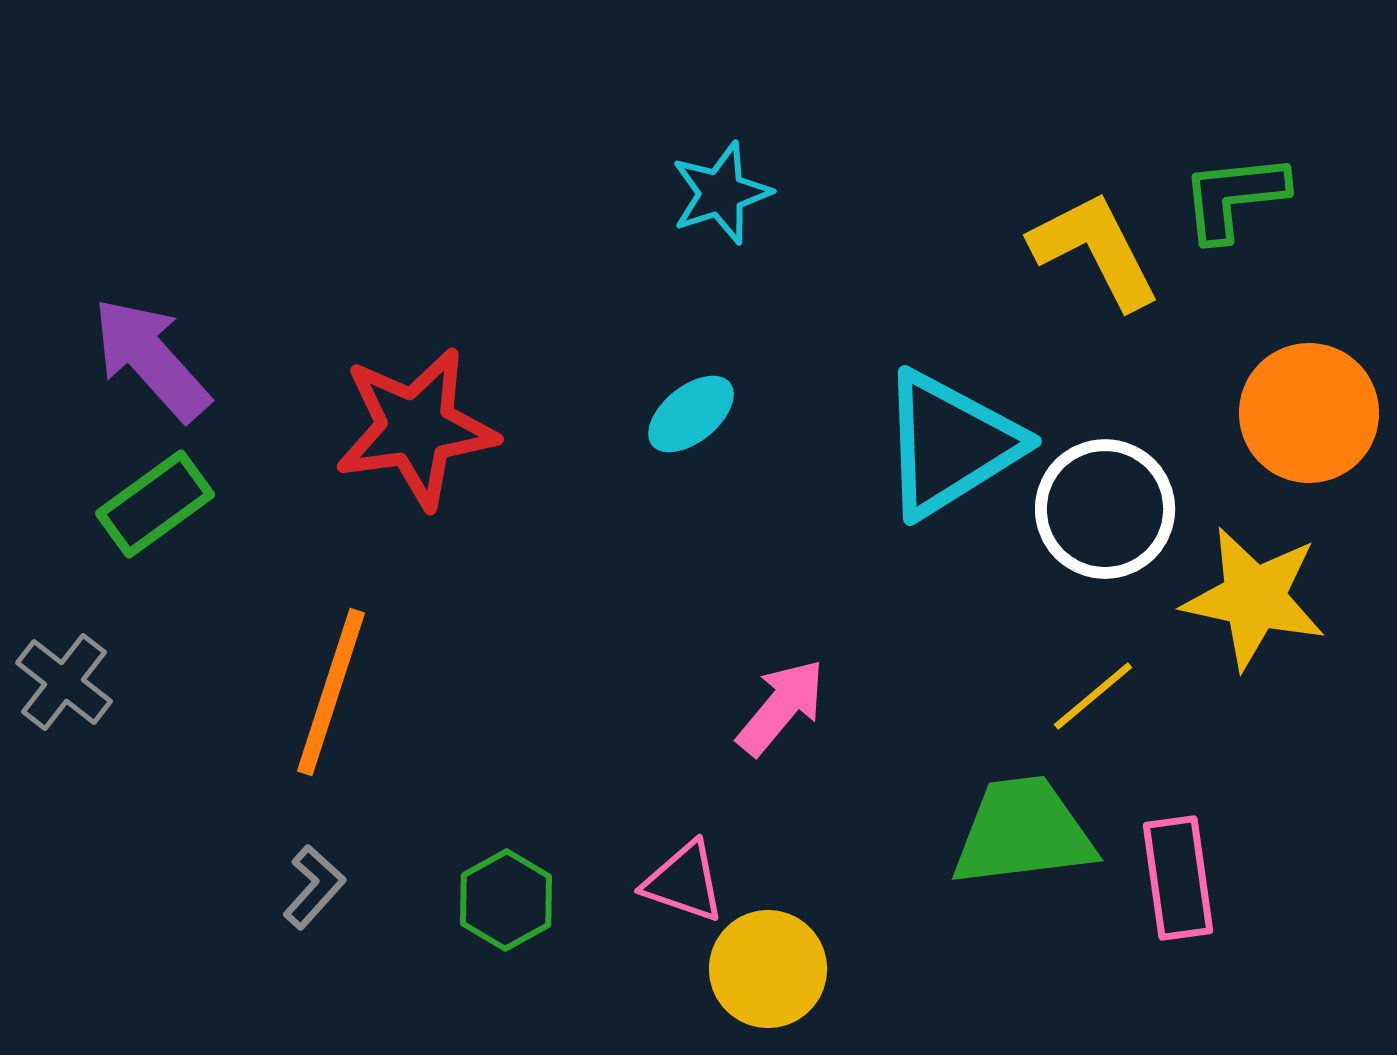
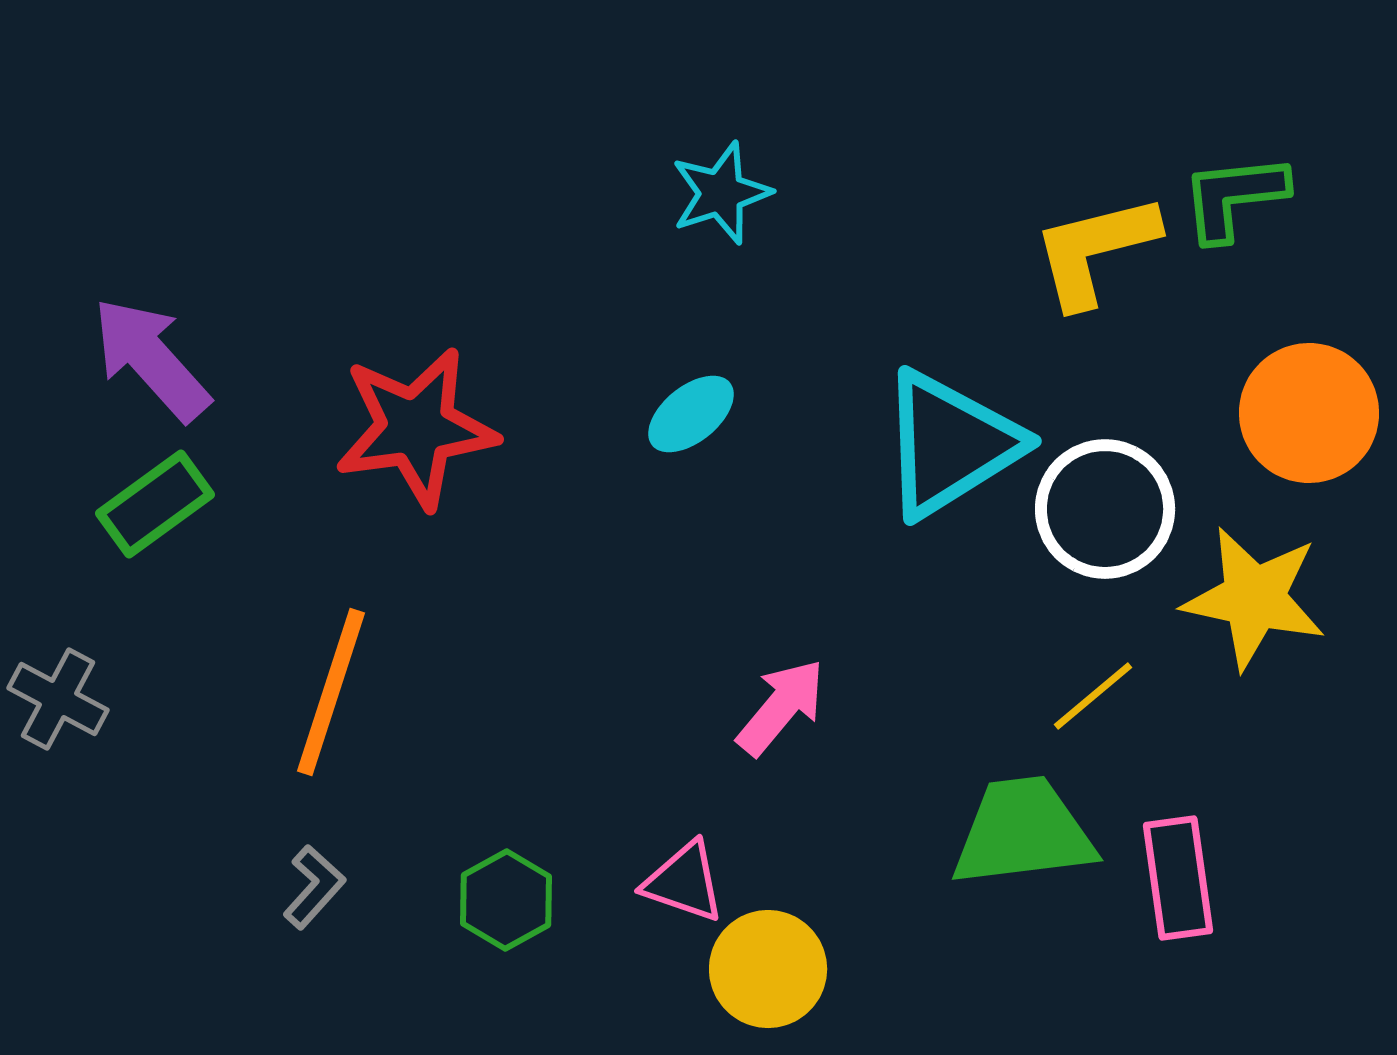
yellow L-shape: rotated 77 degrees counterclockwise
gray cross: moved 6 px left, 17 px down; rotated 10 degrees counterclockwise
